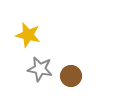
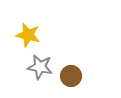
gray star: moved 2 px up
